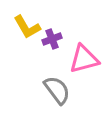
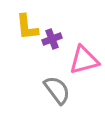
yellow L-shape: rotated 24 degrees clockwise
pink triangle: moved 1 px down
